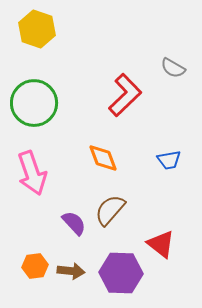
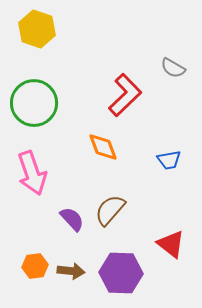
orange diamond: moved 11 px up
purple semicircle: moved 2 px left, 4 px up
red triangle: moved 10 px right
